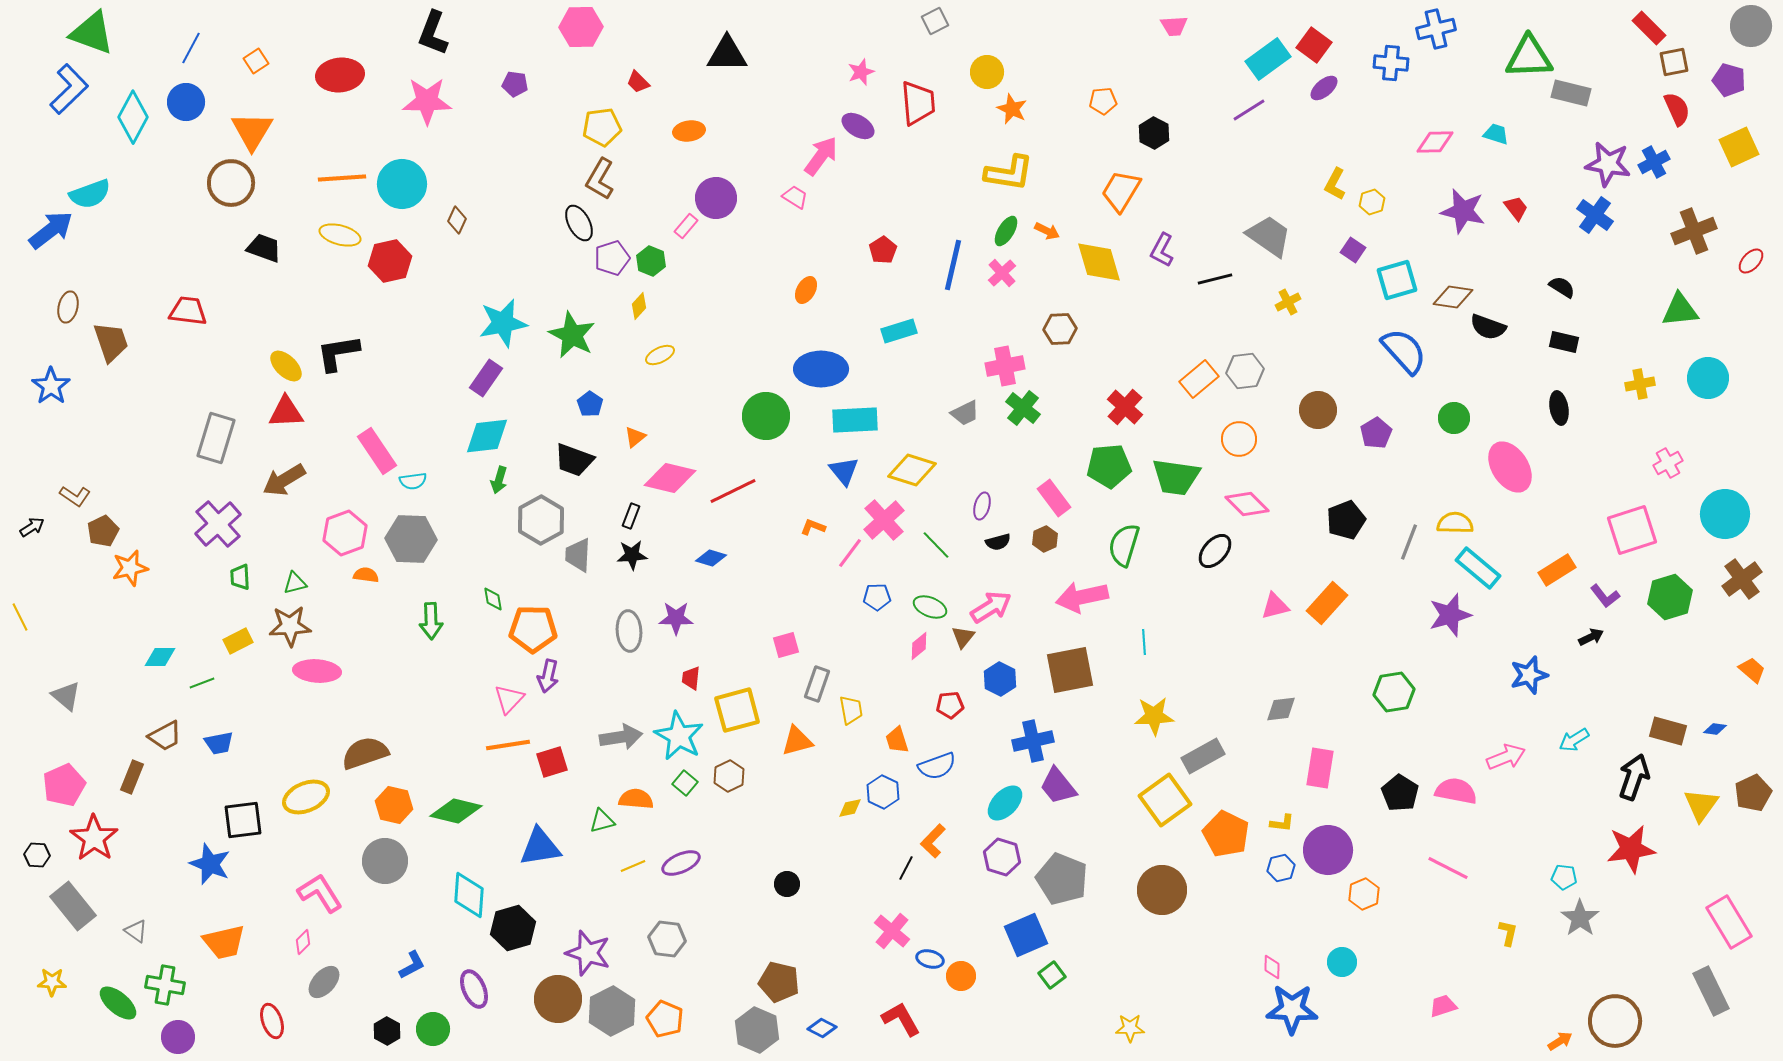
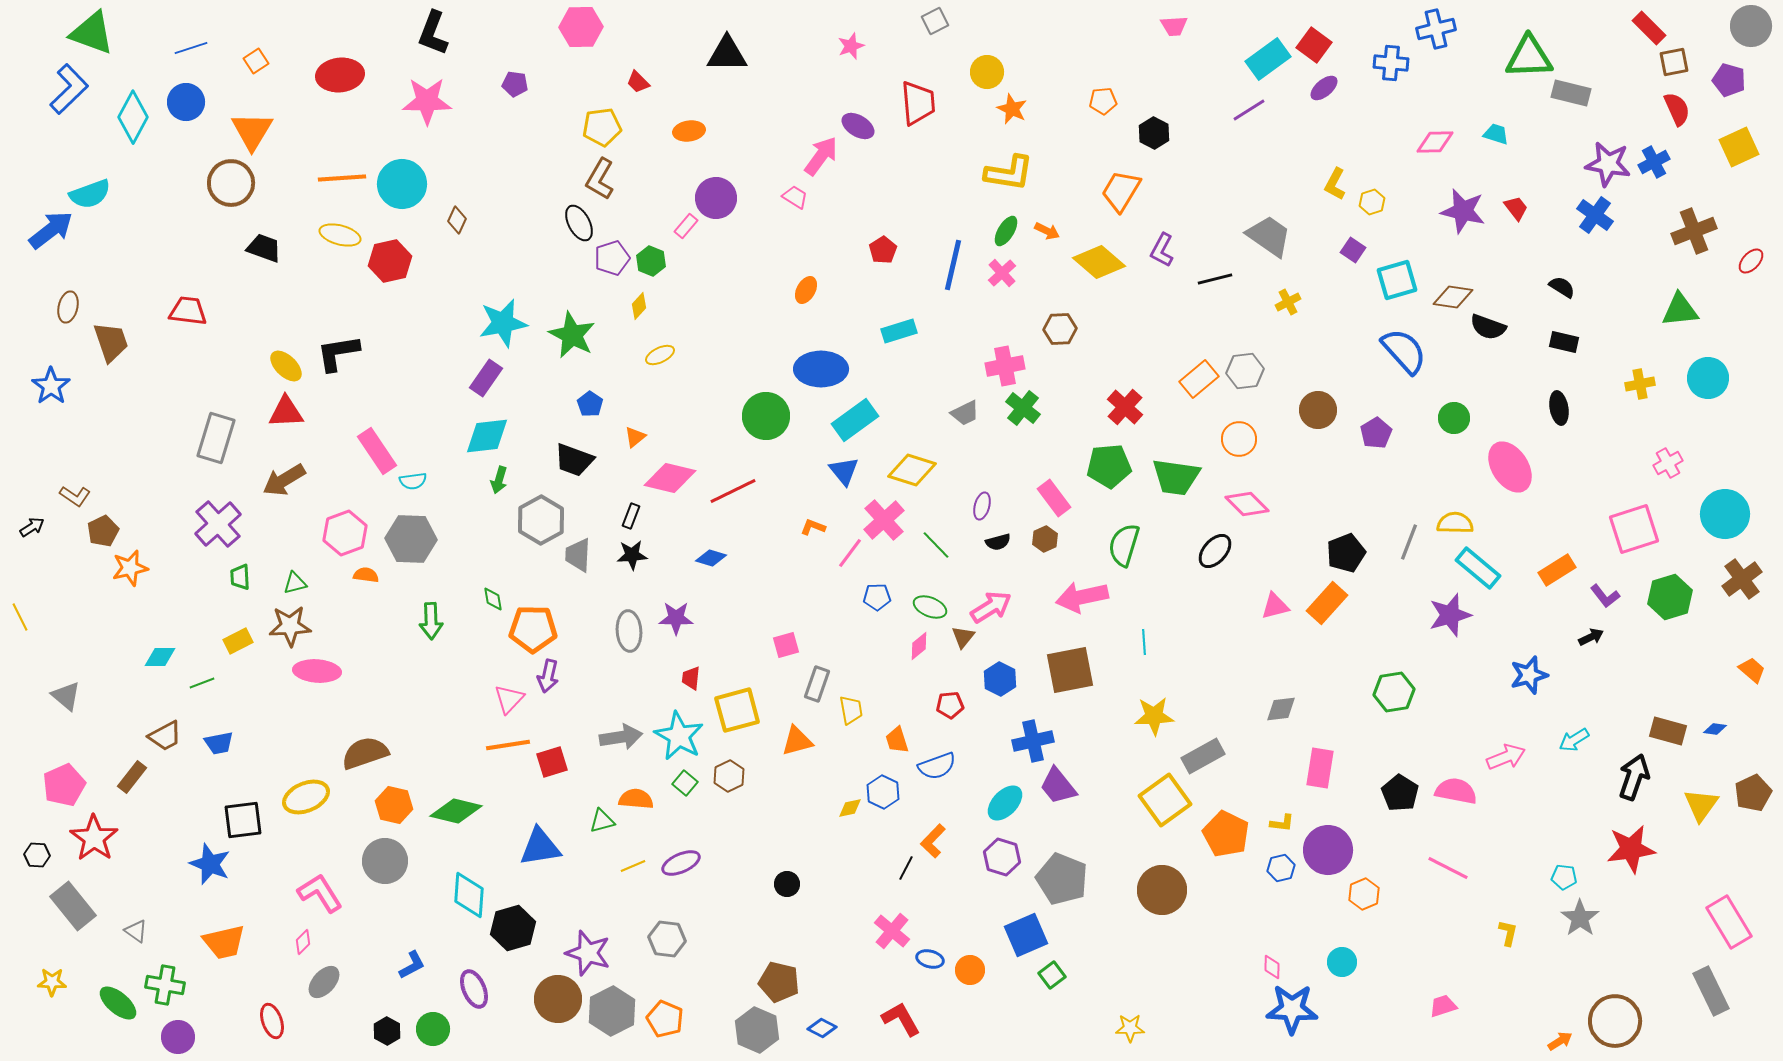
blue line at (191, 48): rotated 44 degrees clockwise
pink star at (861, 72): moved 10 px left, 26 px up
yellow diamond at (1099, 262): rotated 33 degrees counterclockwise
cyan rectangle at (855, 420): rotated 33 degrees counterclockwise
black pentagon at (1346, 520): moved 33 px down
pink square at (1632, 530): moved 2 px right, 1 px up
brown rectangle at (132, 777): rotated 16 degrees clockwise
orange circle at (961, 976): moved 9 px right, 6 px up
